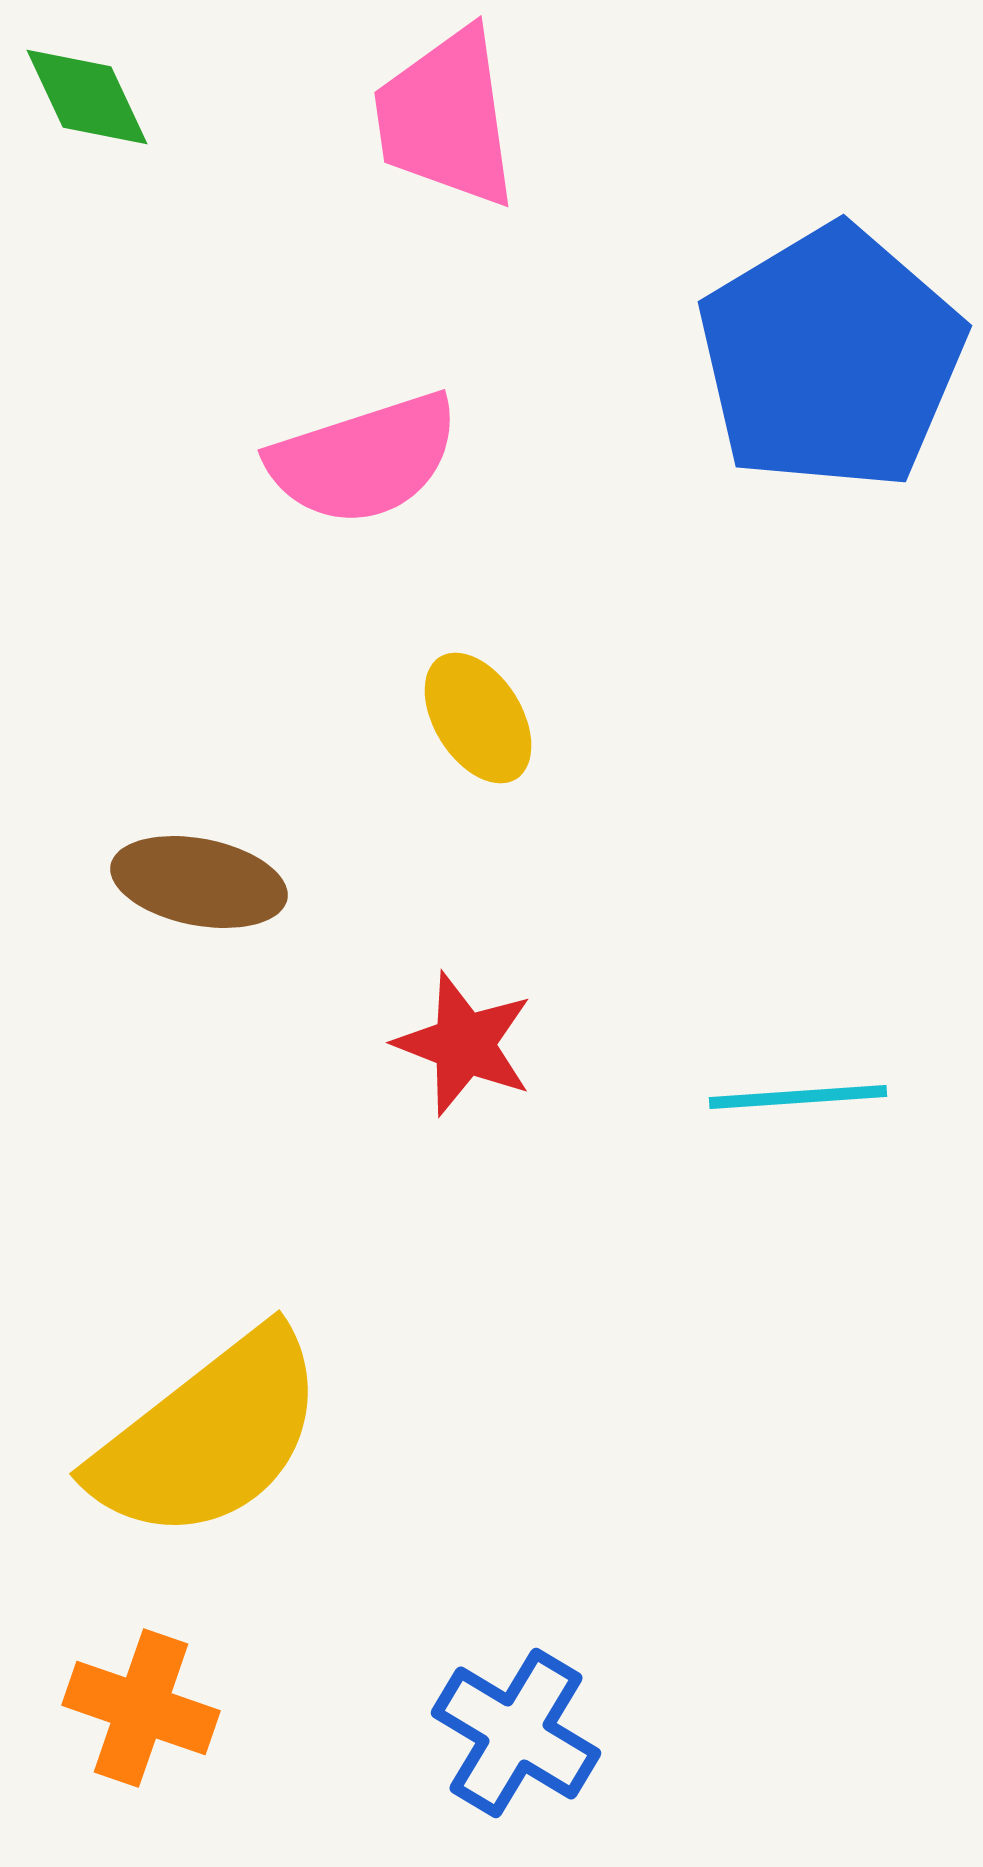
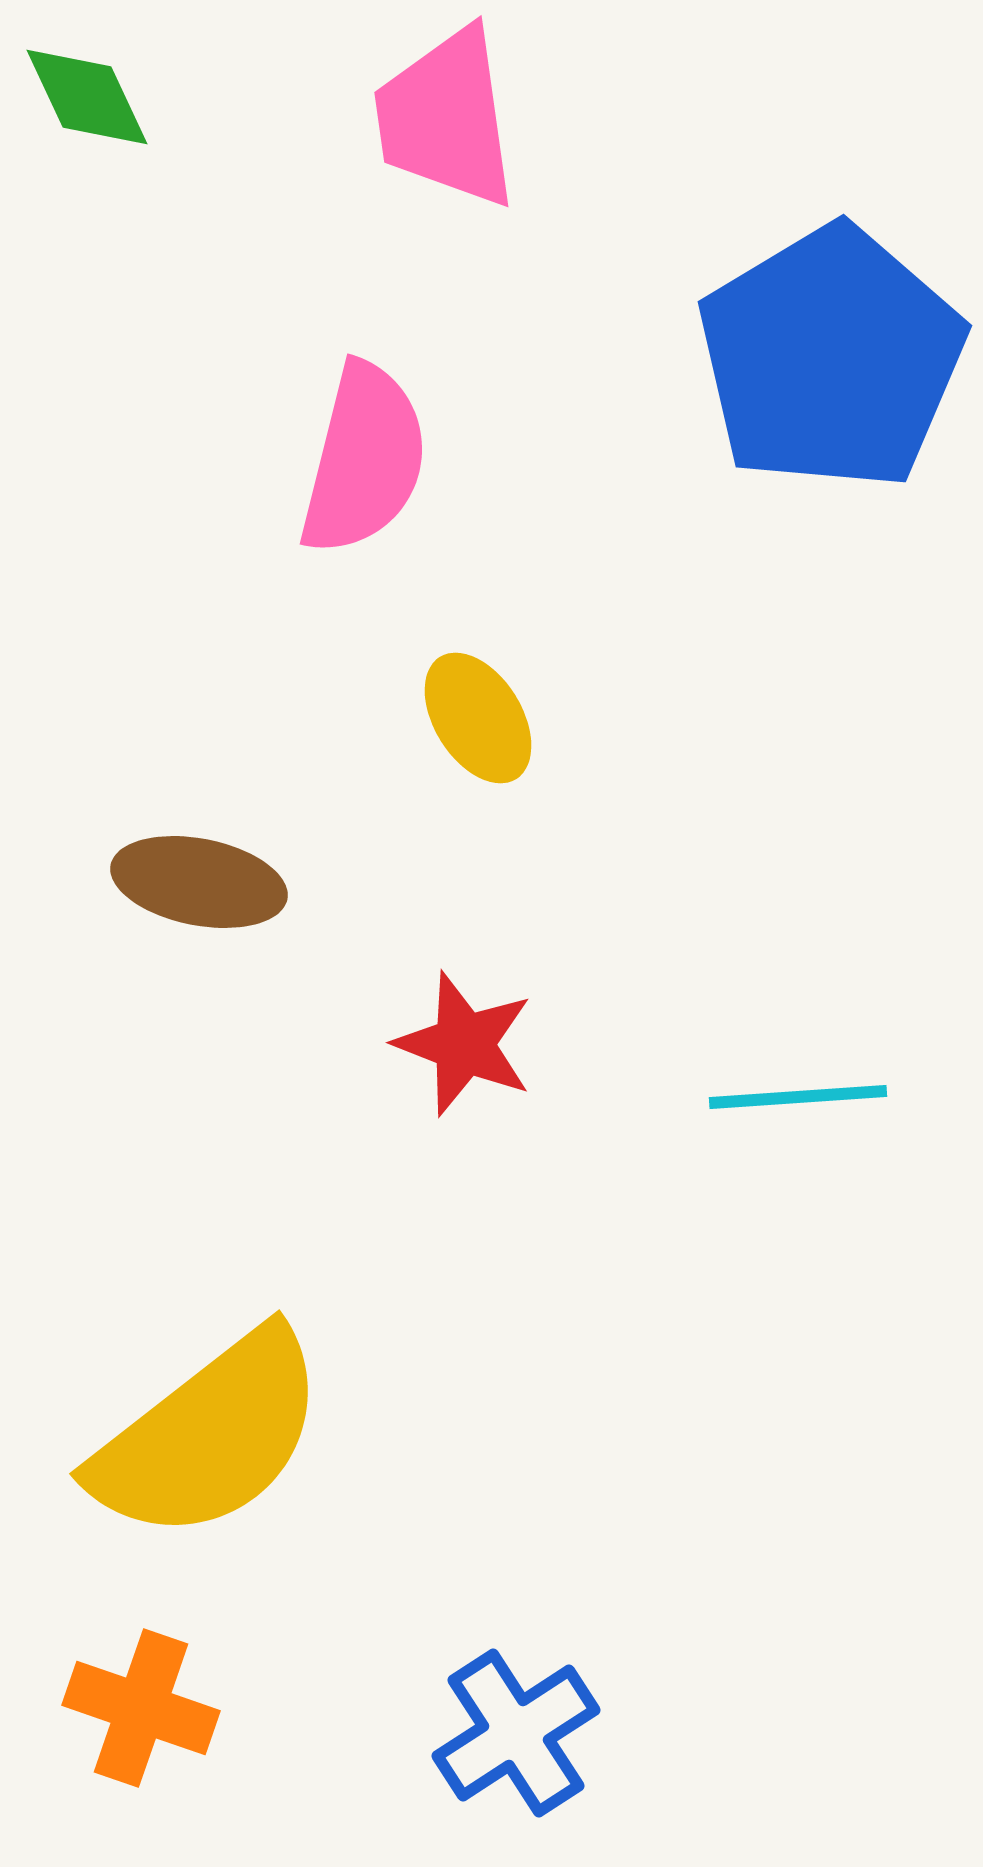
pink semicircle: rotated 58 degrees counterclockwise
blue cross: rotated 26 degrees clockwise
